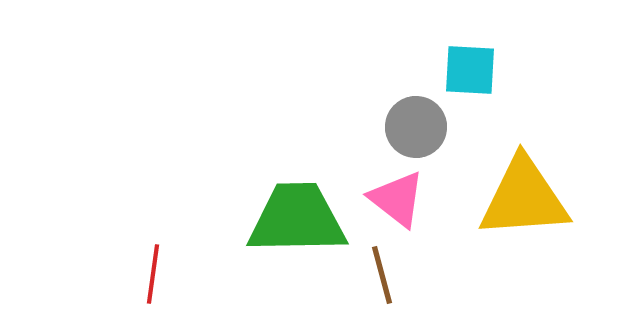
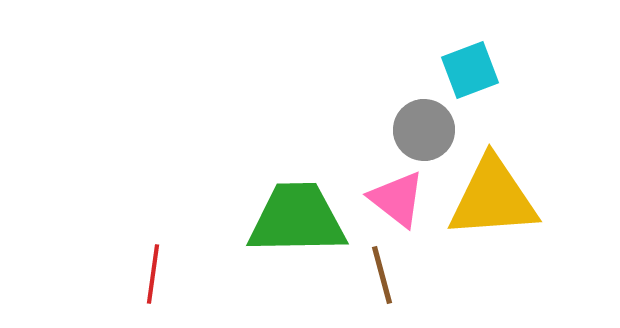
cyan square: rotated 24 degrees counterclockwise
gray circle: moved 8 px right, 3 px down
yellow triangle: moved 31 px left
